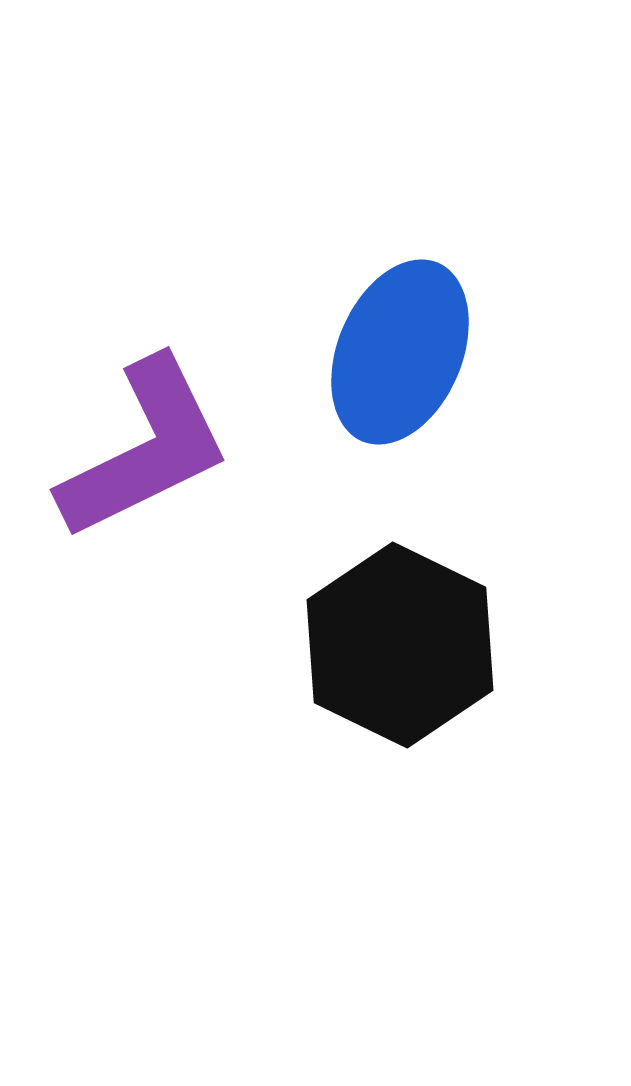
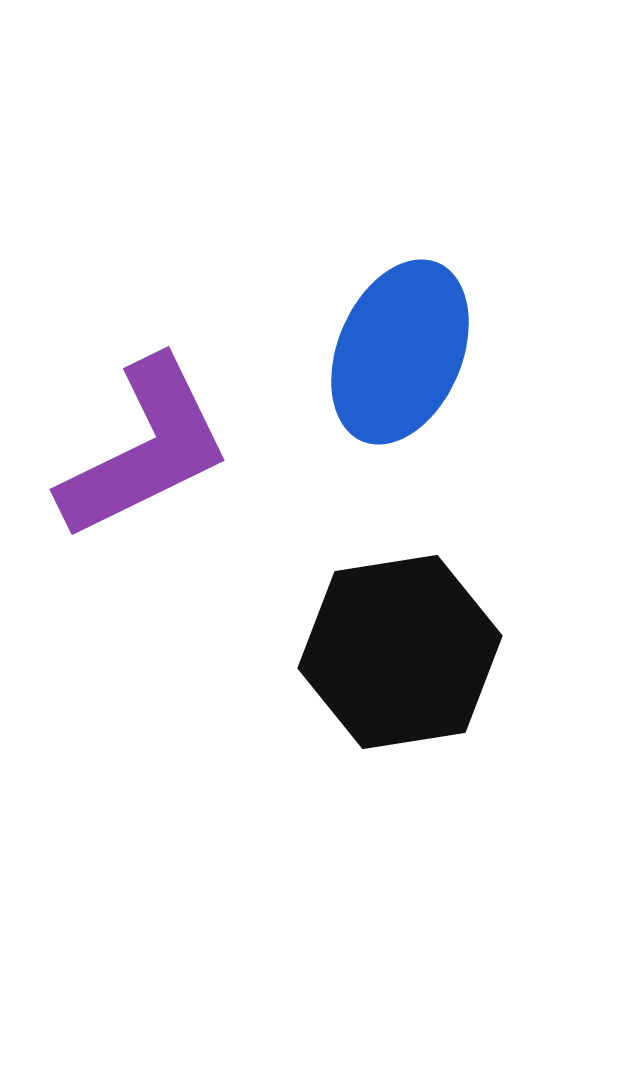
black hexagon: moved 7 px down; rotated 25 degrees clockwise
